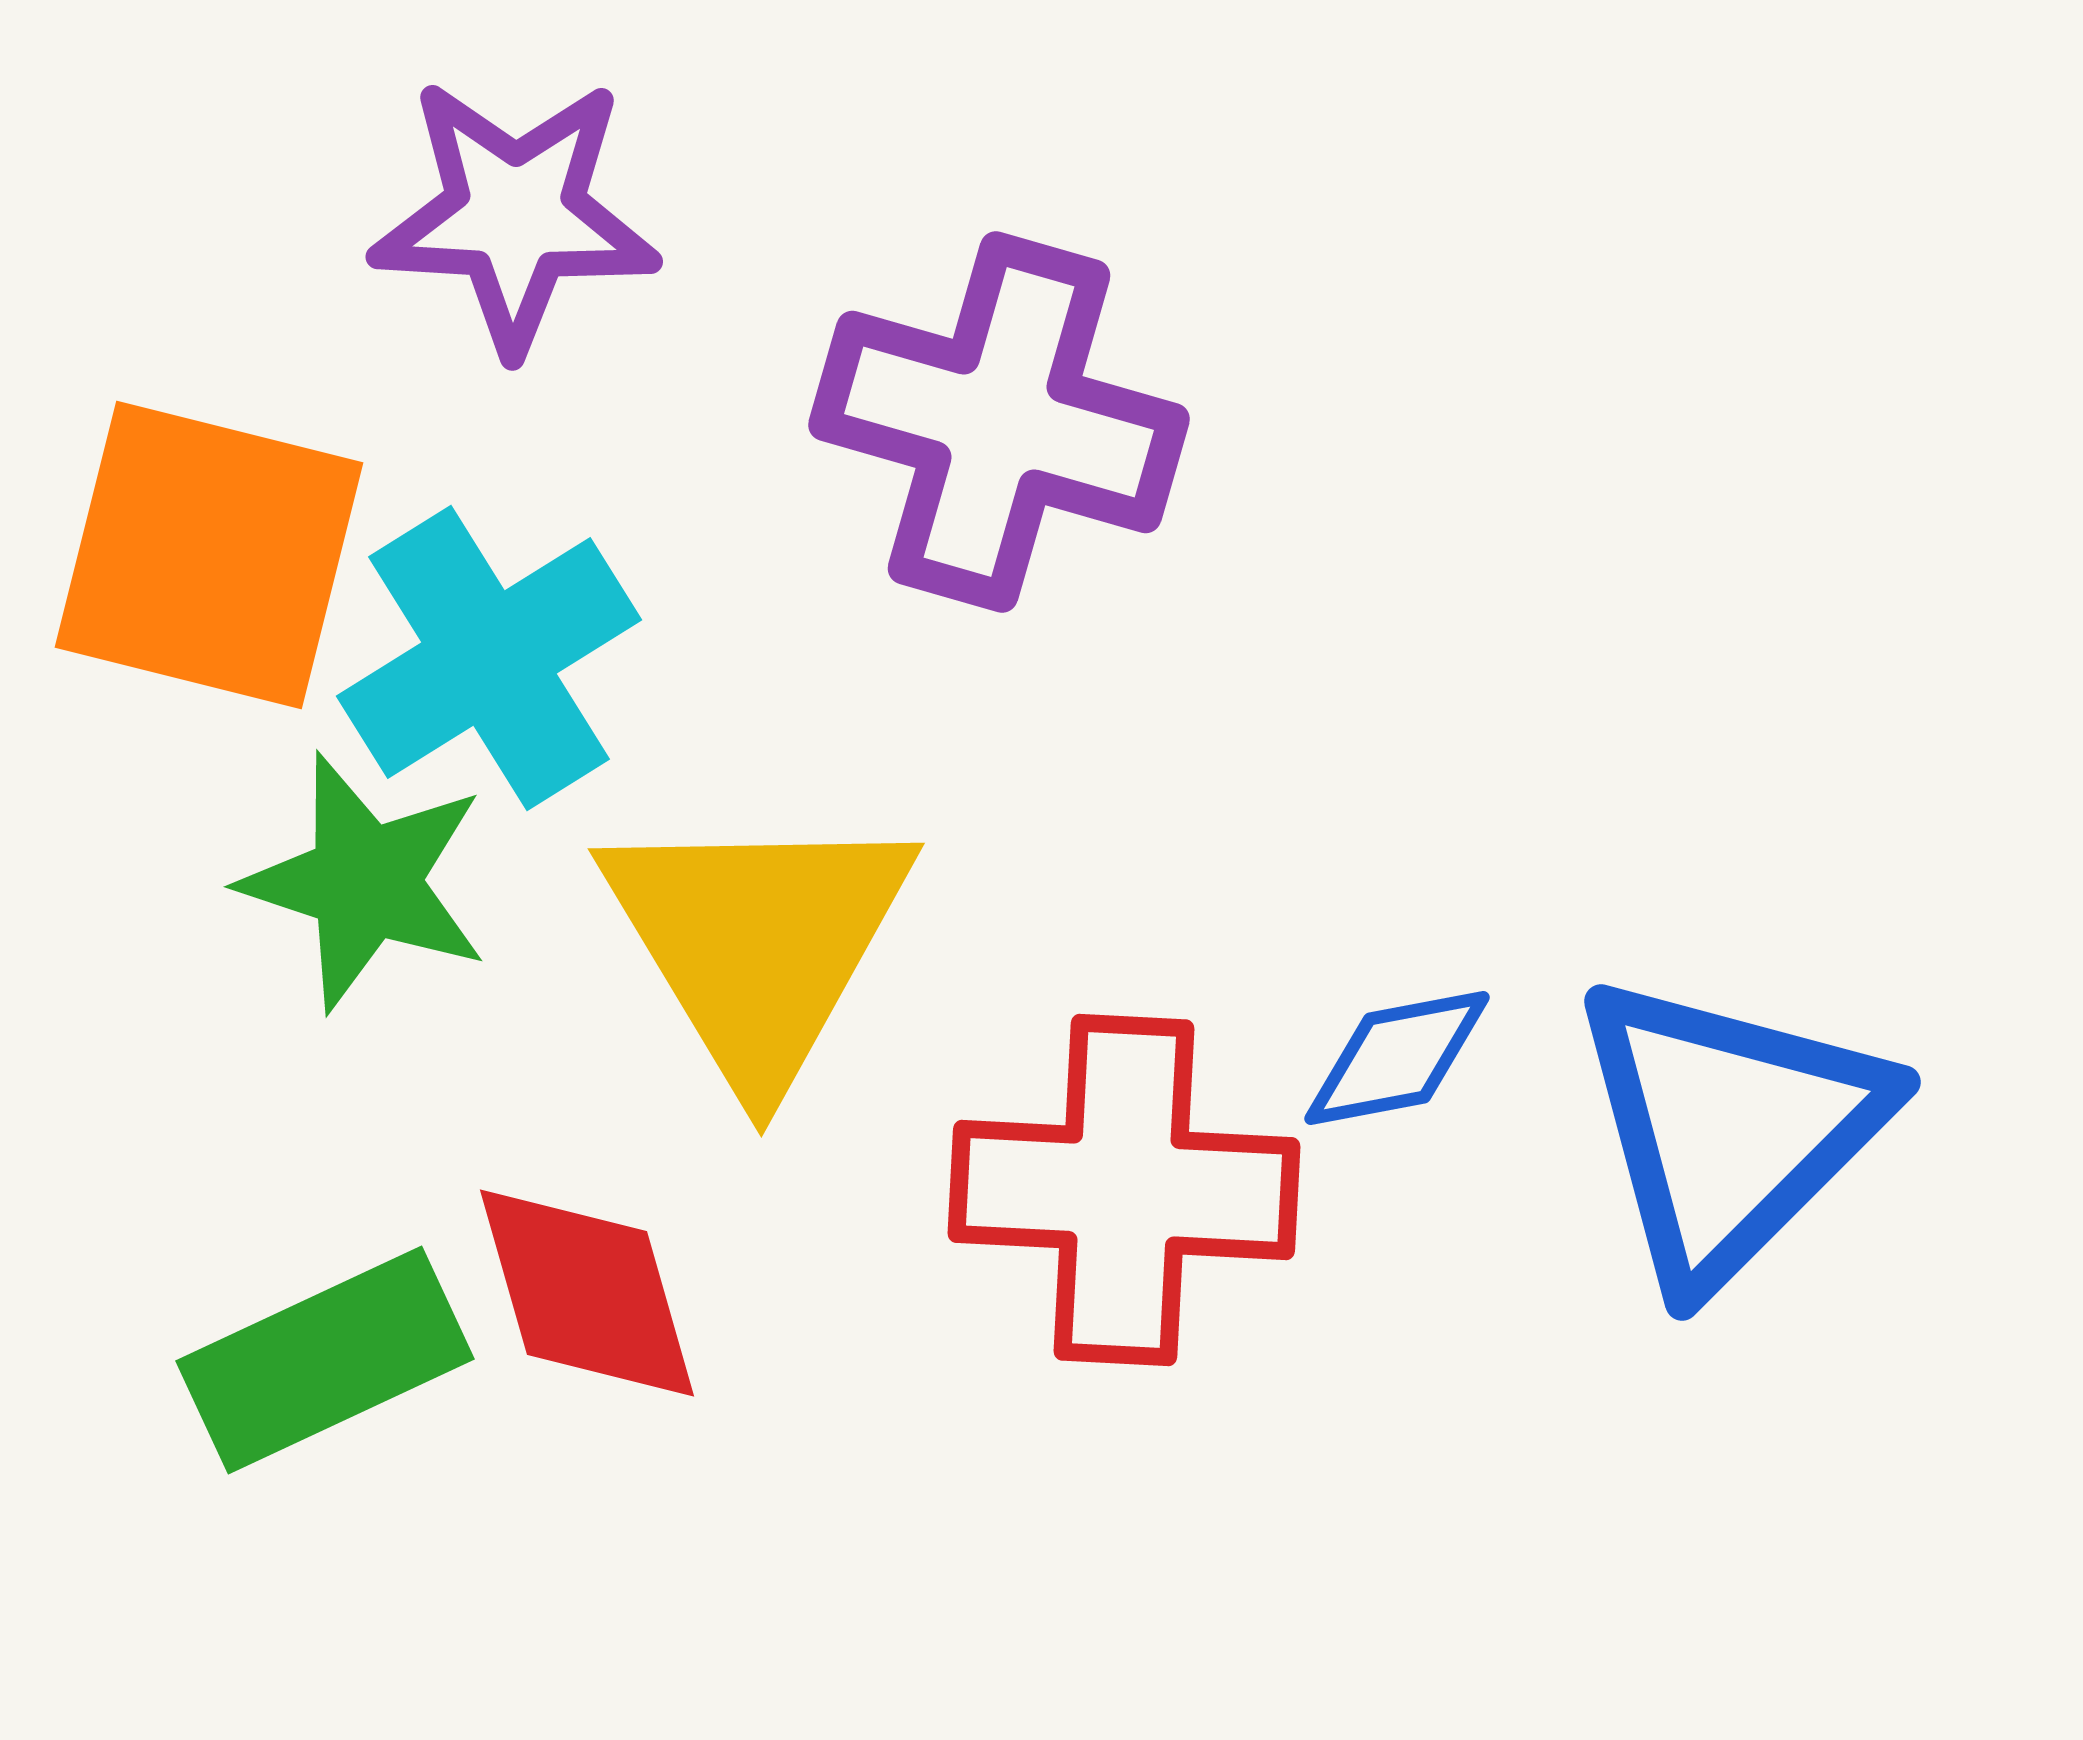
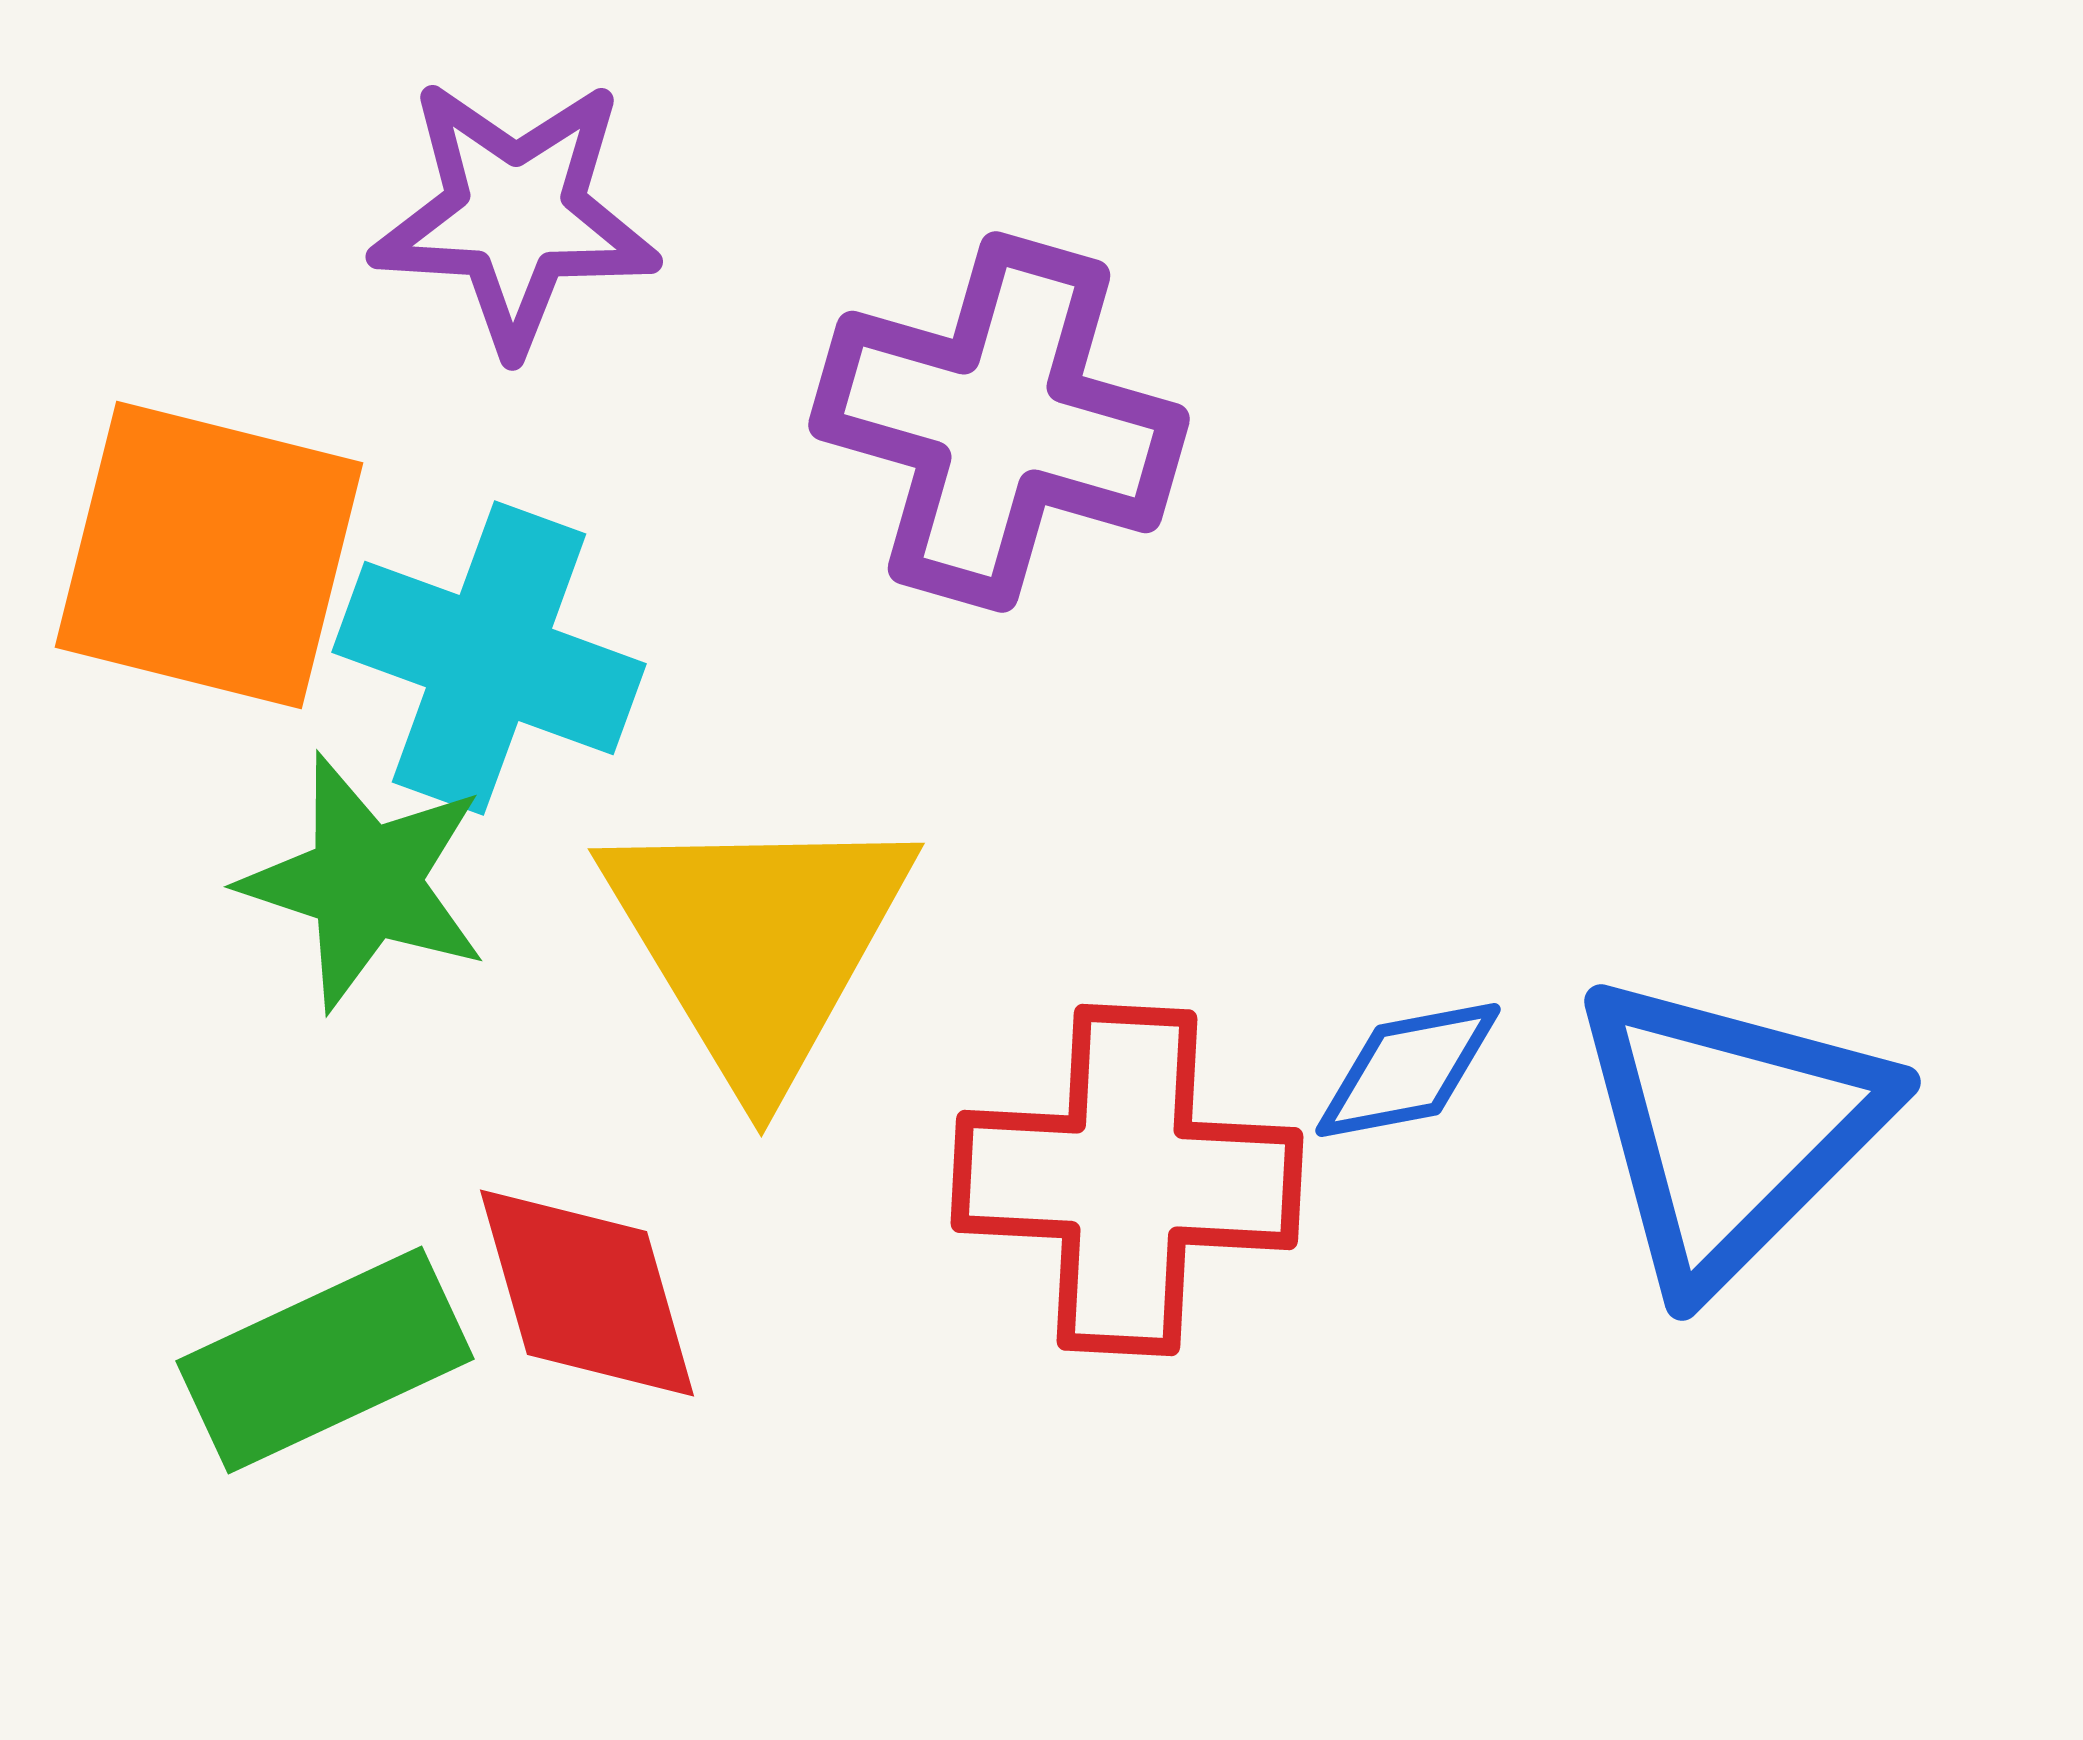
cyan cross: rotated 38 degrees counterclockwise
blue diamond: moved 11 px right, 12 px down
red cross: moved 3 px right, 10 px up
